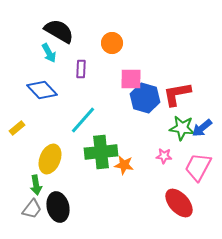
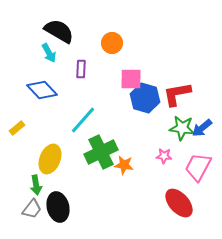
green cross: rotated 20 degrees counterclockwise
